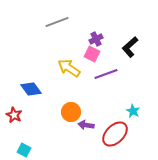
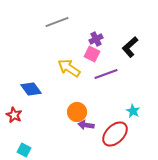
orange circle: moved 6 px right
